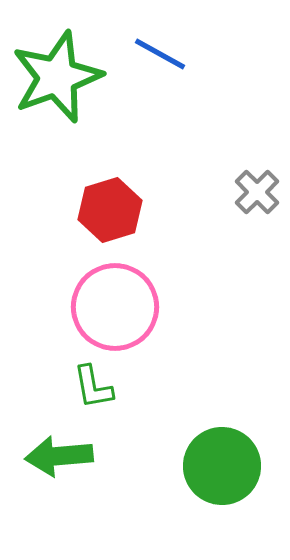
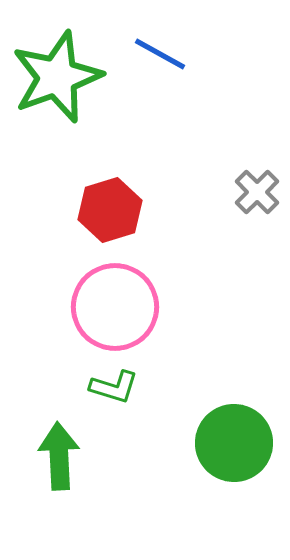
green L-shape: moved 21 px right; rotated 63 degrees counterclockwise
green arrow: rotated 92 degrees clockwise
green circle: moved 12 px right, 23 px up
